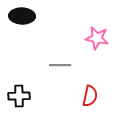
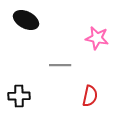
black ellipse: moved 4 px right, 4 px down; rotated 25 degrees clockwise
